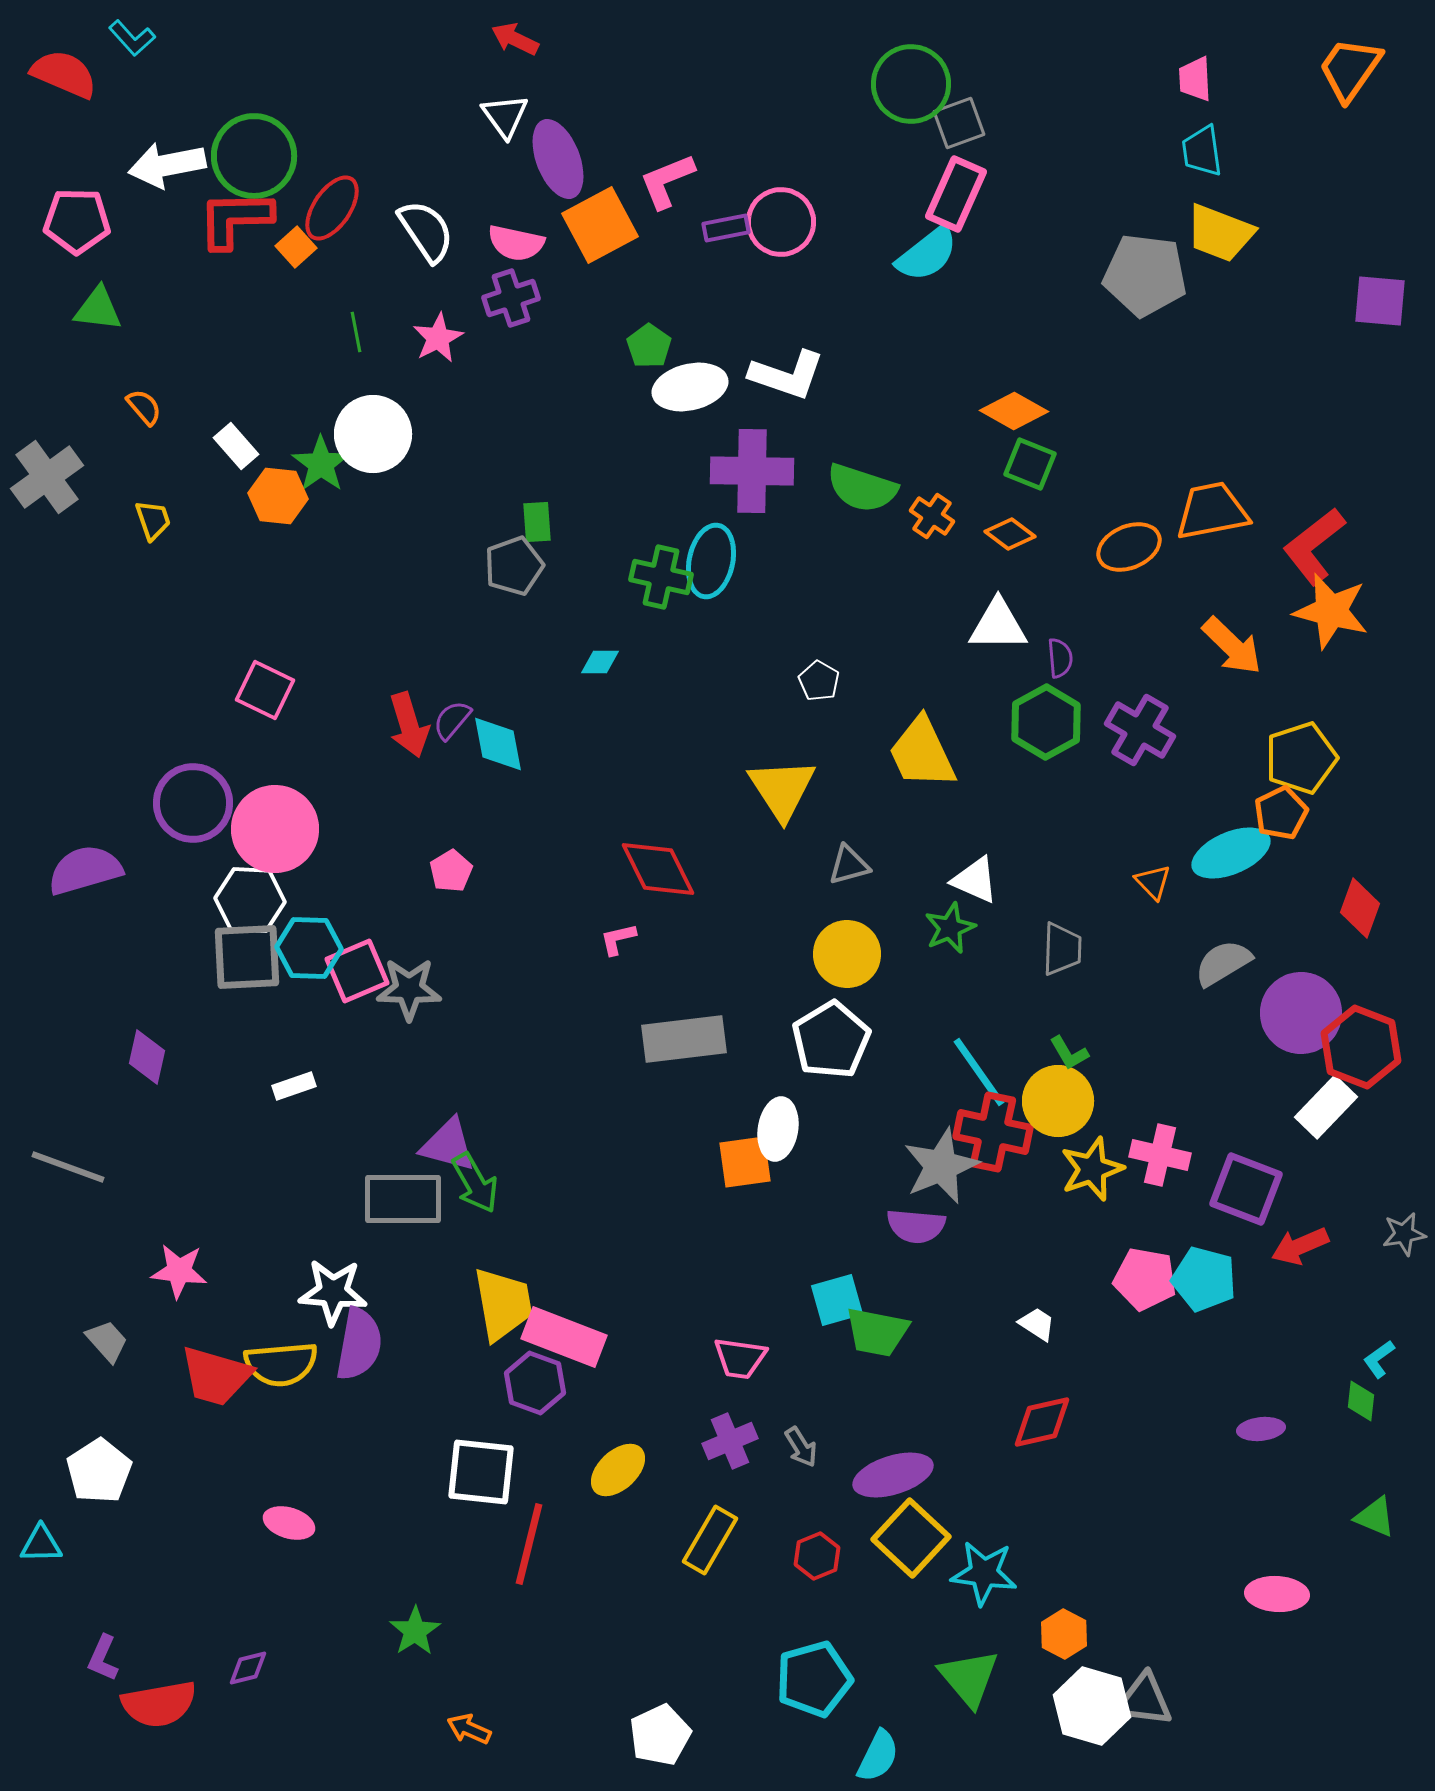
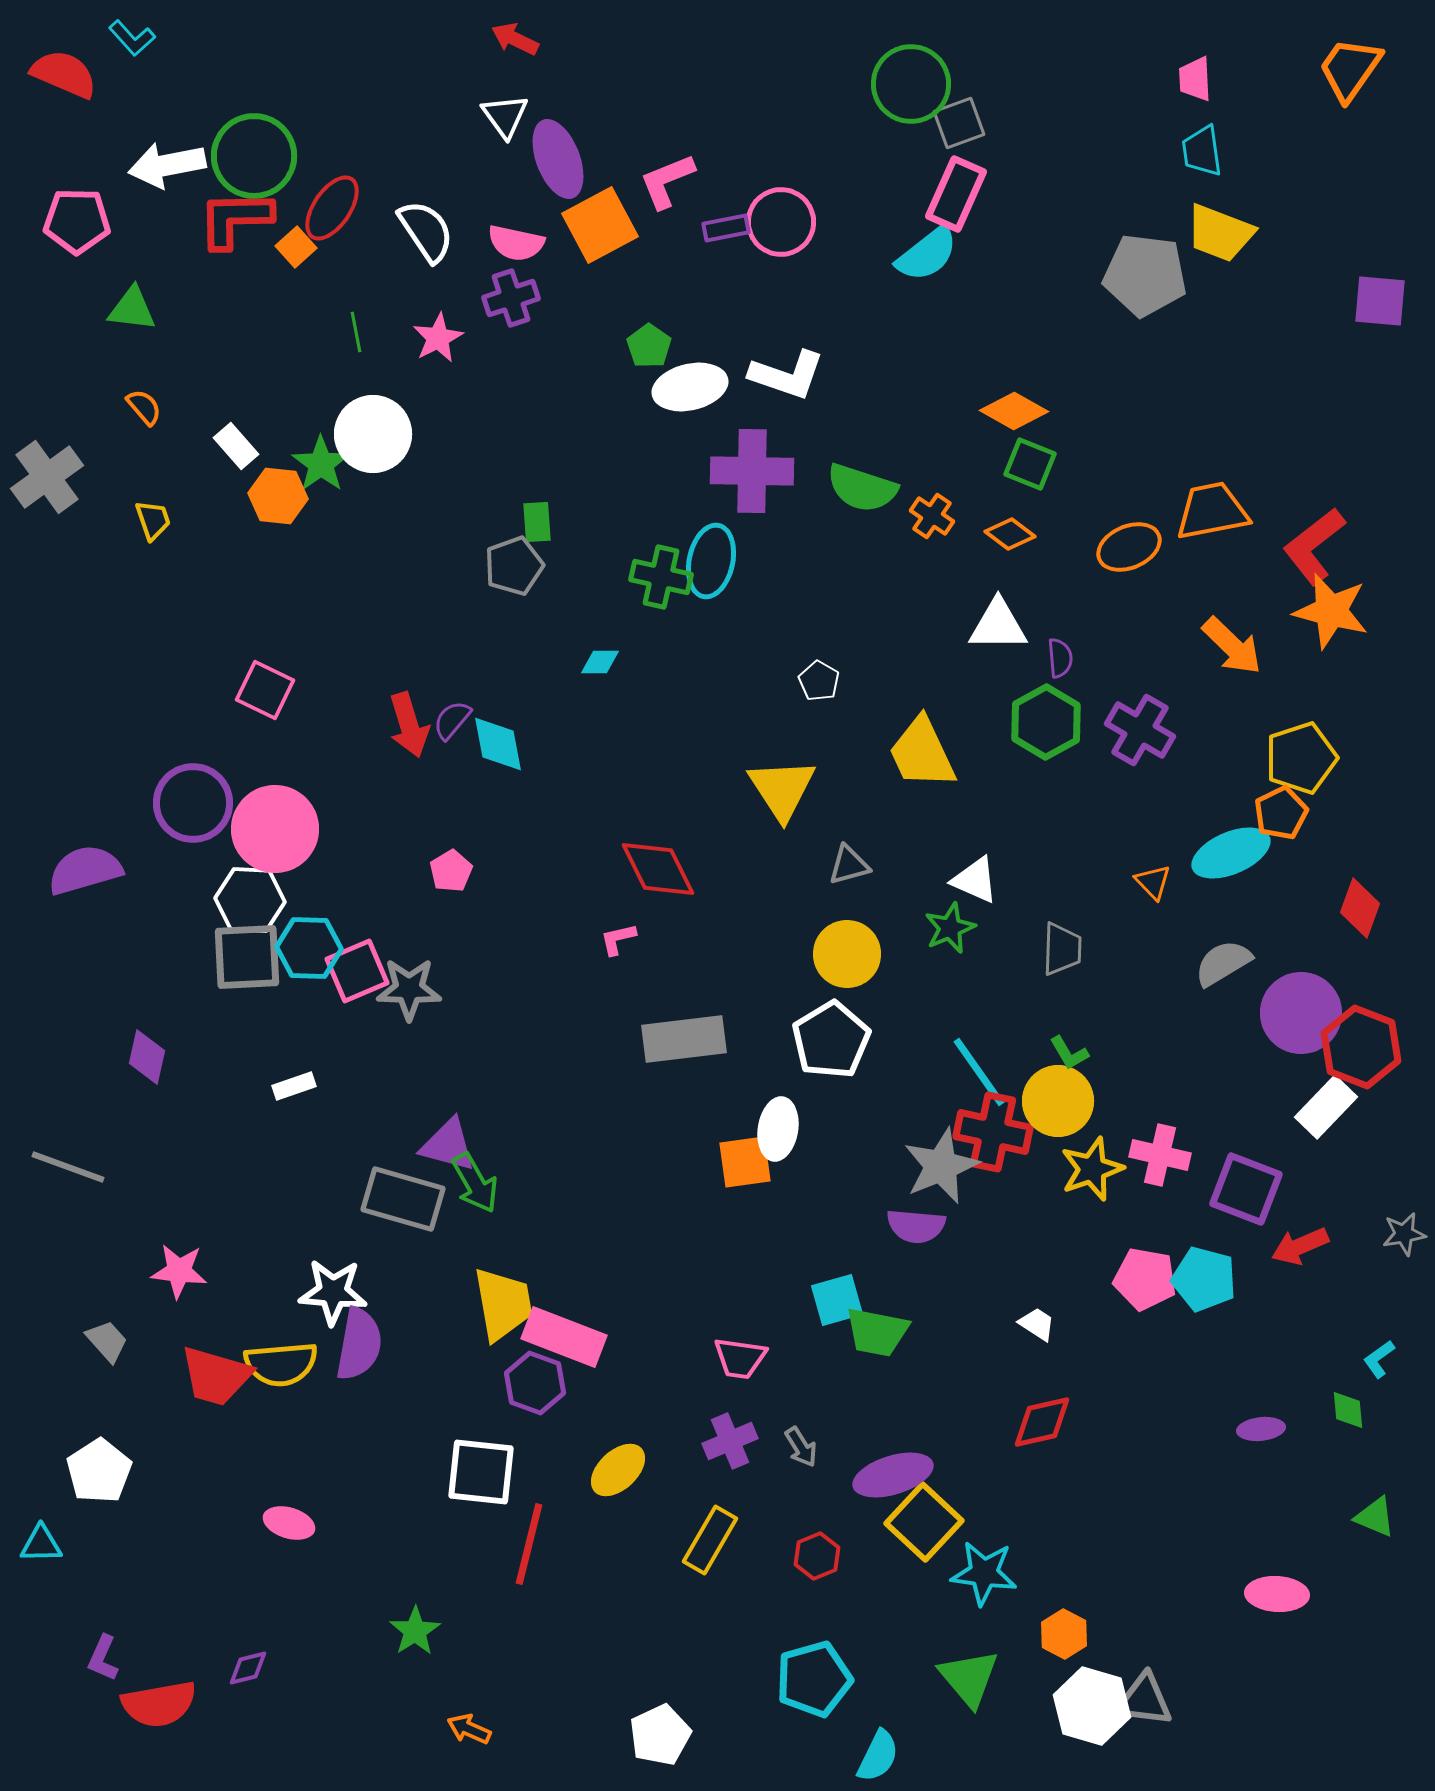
green triangle at (98, 309): moved 34 px right
gray rectangle at (403, 1199): rotated 16 degrees clockwise
green diamond at (1361, 1401): moved 13 px left, 9 px down; rotated 12 degrees counterclockwise
yellow square at (911, 1538): moved 13 px right, 16 px up
